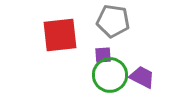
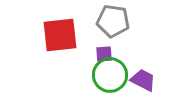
purple square: moved 1 px right, 1 px up
purple trapezoid: moved 1 px right, 3 px down
